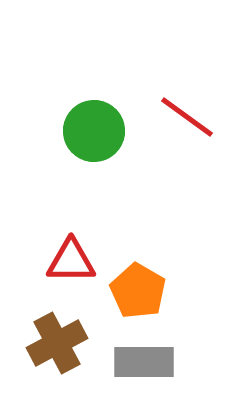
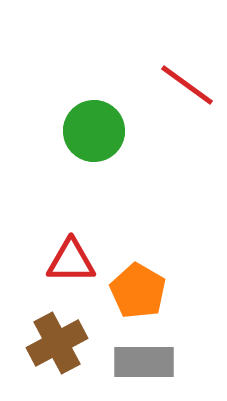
red line: moved 32 px up
